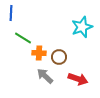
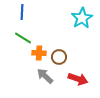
blue line: moved 11 px right, 1 px up
cyan star: moved 9 px up; rotated 10 degrees counterclockwise
